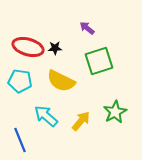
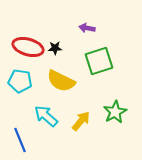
purple arrow: rotated 28 degrees counterclockwise
